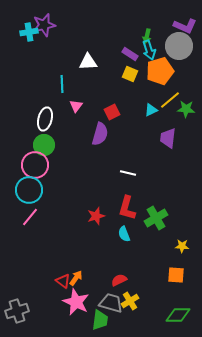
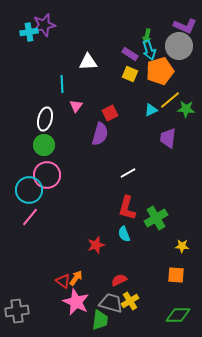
red square: moved 2 px left, 1 px down
pink circle: moved 12 px right, 10 px down
white line: rotated 42 degrees counterclockwise
red star: moved 29 px down
gray cross: rotated 10 degrees clockwise
